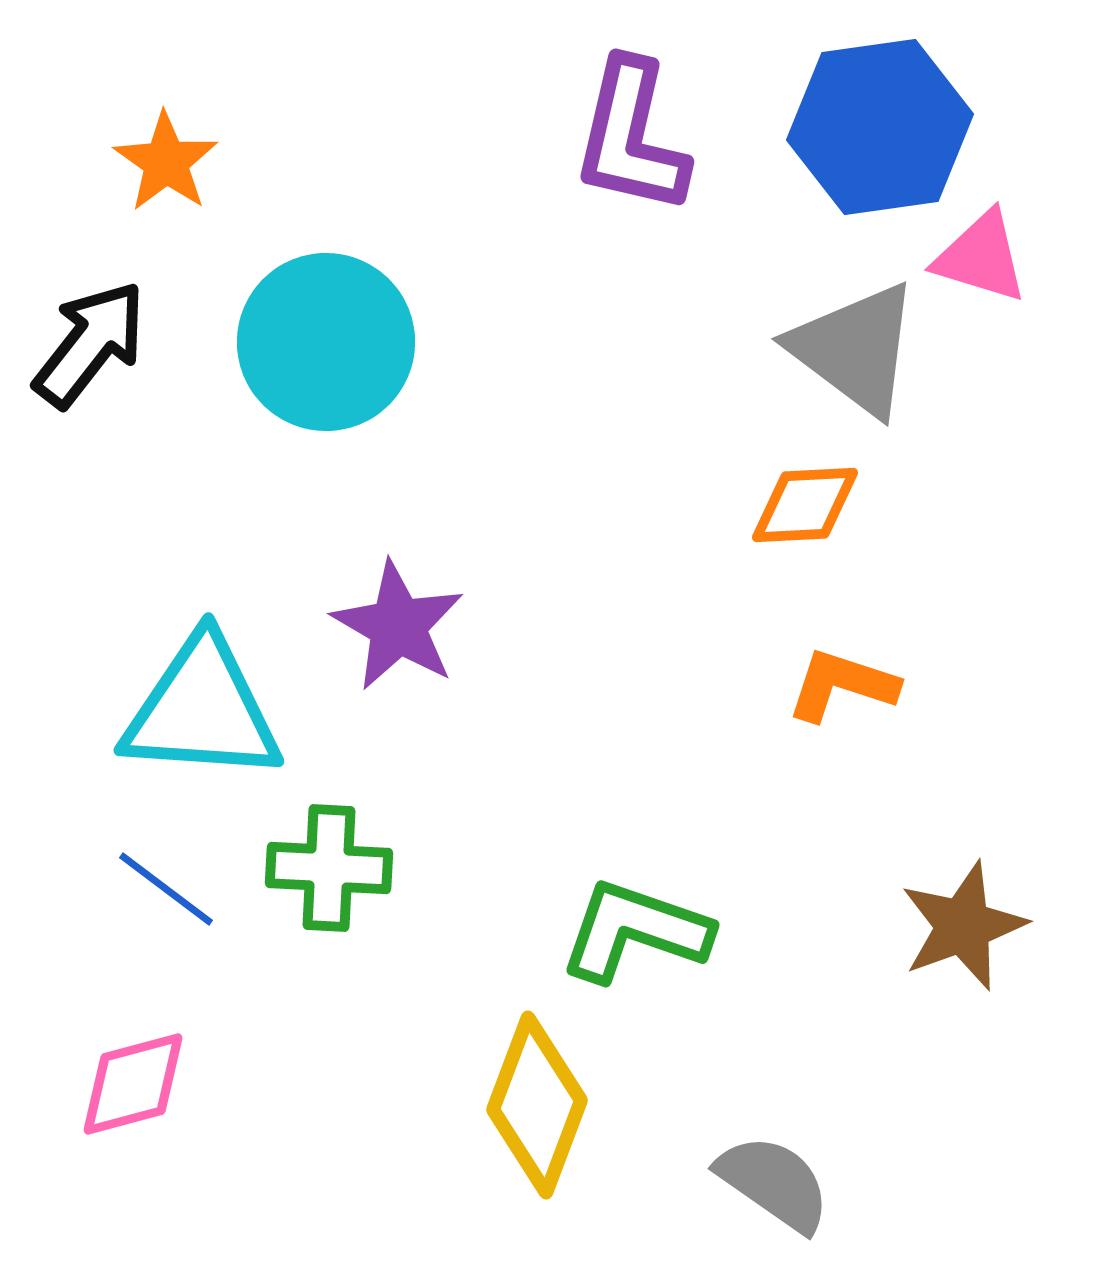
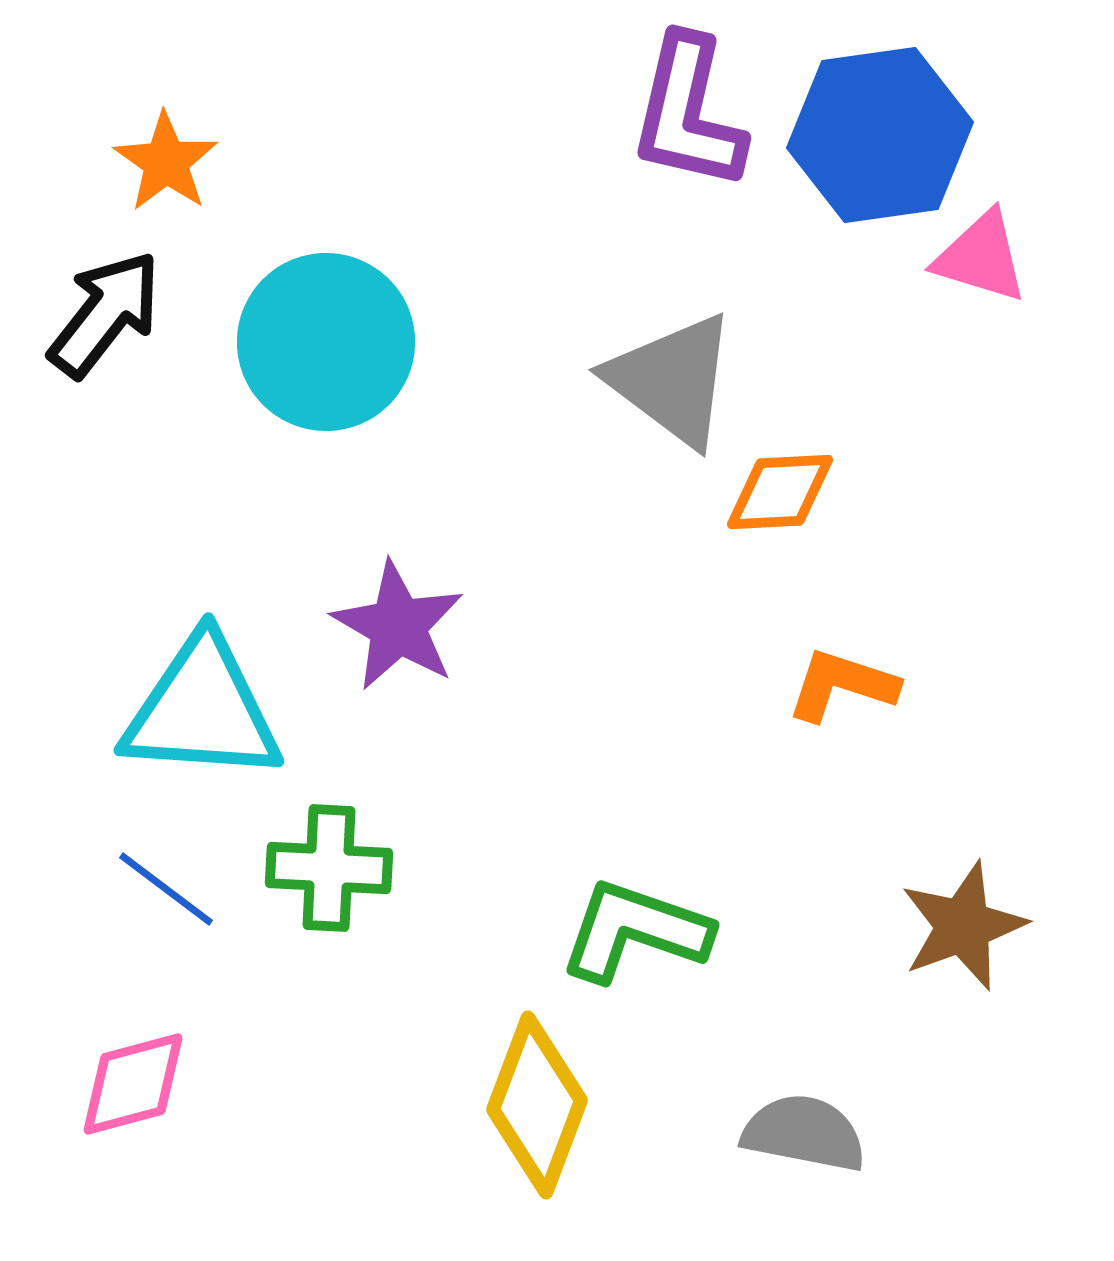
blue hexagon: moved 8 px down
purple L-shape: moved 57 px right, 24 px up
black arrow: moved 15 px right, 30 px up
gray triangle: moved 183 px left, 31 px down
orange diamond: moved 25 px left, 13 px up
gray semicircle: moved 30 px right, 50 px up; rotated 24 degrees counterclockwise
